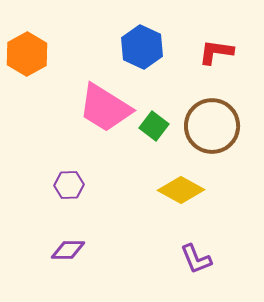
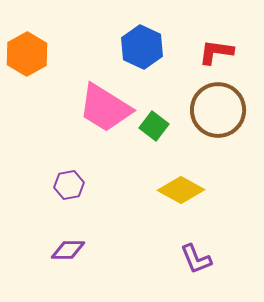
brown circle: moved 6 px right, 16 px up
purple hexagon: rotated 8 degrees counterclockwise
